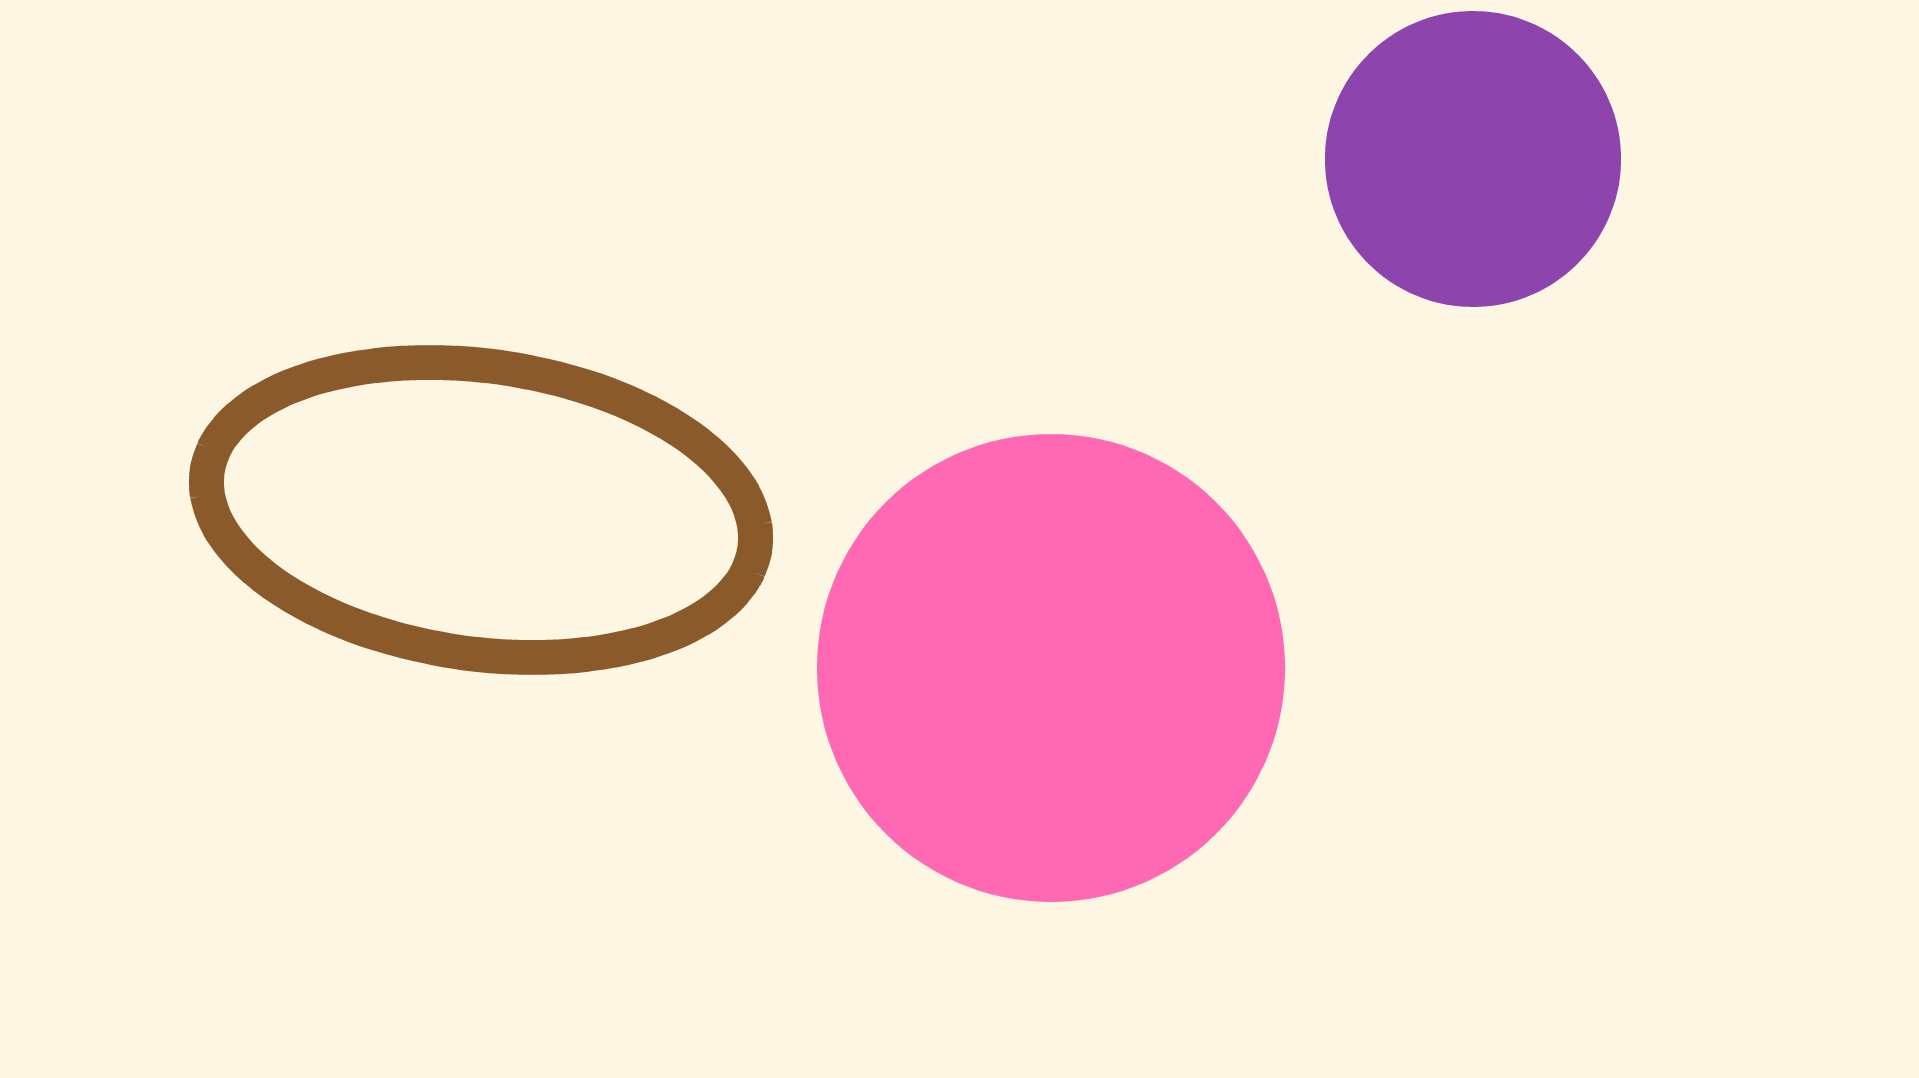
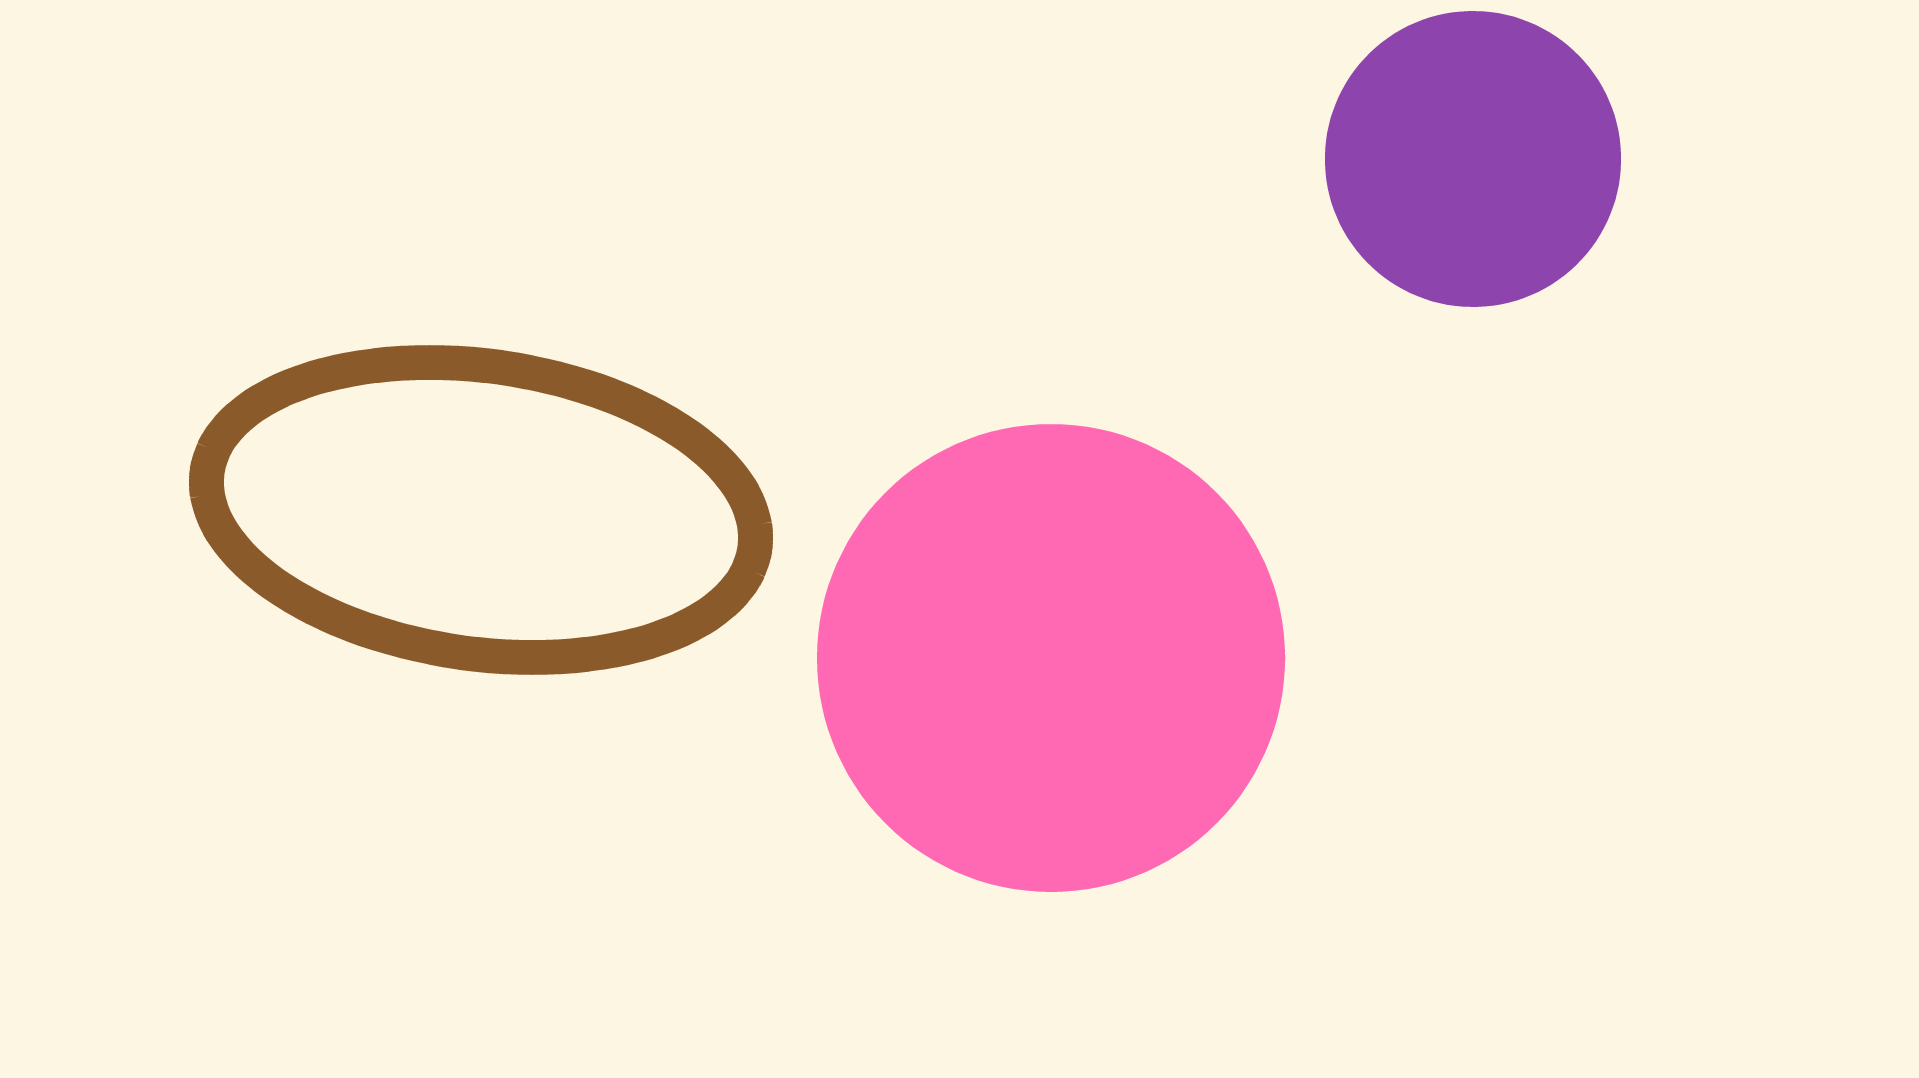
pink circle: moved 10 px up
